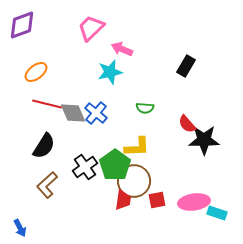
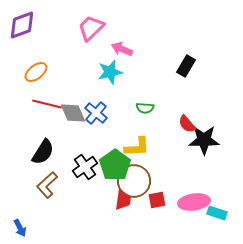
black semicircle: moved 1 px left, 6 px down
